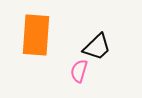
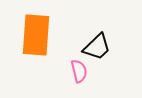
pink semicircle: rotated 150 degrees clockwise
